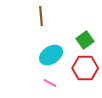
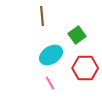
brown line: moved 1 px right
green square: moved 8 px left, 5 px up
pink line: rotated 32 degrees clockwise
